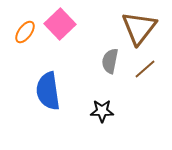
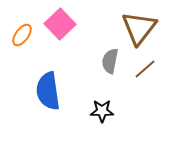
orange ellipse: moved 3 px left, 3 px down
